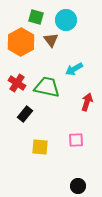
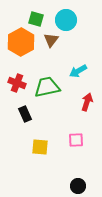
green square: moved 2 px down
brown triangle: rotated 14 degrees clockwise
cyan arrow: moved 4 px right, 2 px down
red cross: rotated 12 degrees counterclockwise
green trapezoid: rotated 24 degrees counterclockwise
black rectangle: rotated 63 degrees counterclockwise
